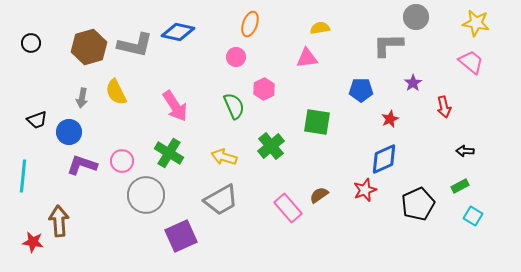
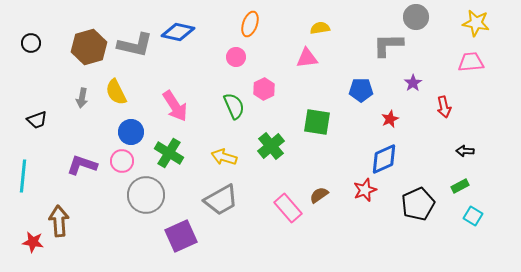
pink trapezoid at (471, 62): rotated 44 degrees counterclockwise
blue circle at (69, 132): moved 62 px right
